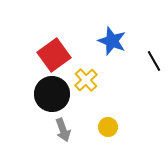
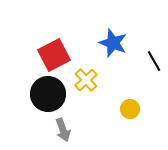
blue star: moved 1 px right, 2 px down
red square: rotated 8 degrees clockwise
black circle: moved 4 px left
yellow circle: moved 22 px right, 18 px up
